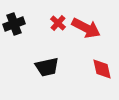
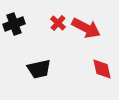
black trapezoid: moved 8 px left, 2 px down
